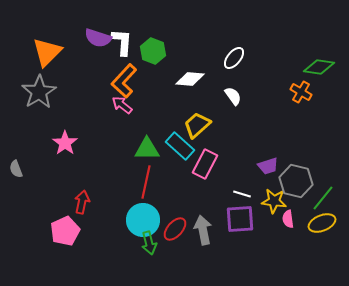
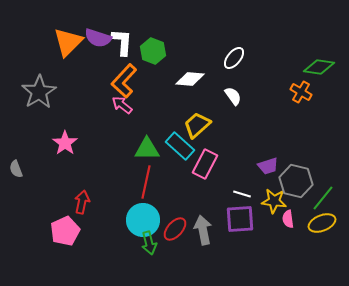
orange triangle: moved 21 px right, 10 px up
